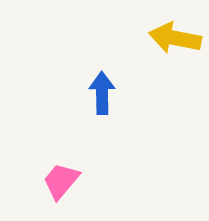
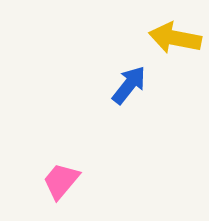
blue arrow: moved 27 px right, 8 px up; rotated 39 degrees clockwise
